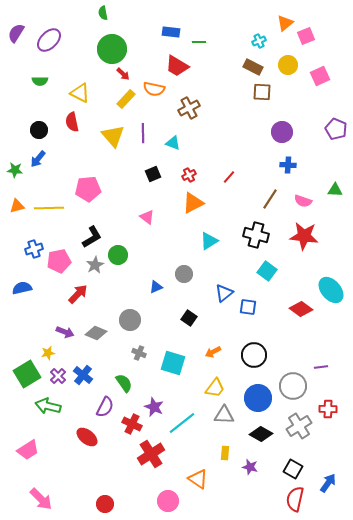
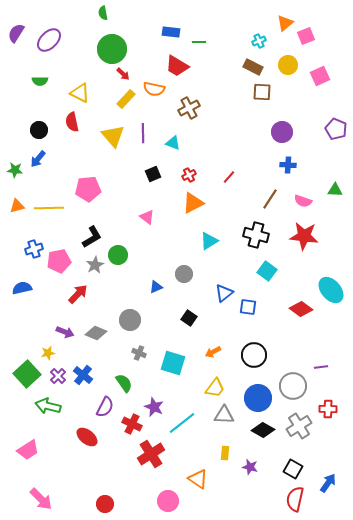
green square at (27, 374): rotated 12 degrees counterclockwise
black diamond at (261, 434): moved 2 px right, 4 px up
